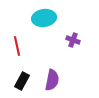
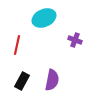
cyan ellipse: rotated 15 degrees counterclockwise
purple cross: moved 2 px right
red line: moved 1 px up; rotated 24 degrees clockwise
